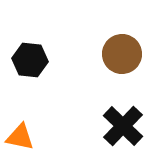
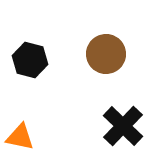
brown circle: moved 16 px left
black hexagon: rotated 8 degrees clockwise
